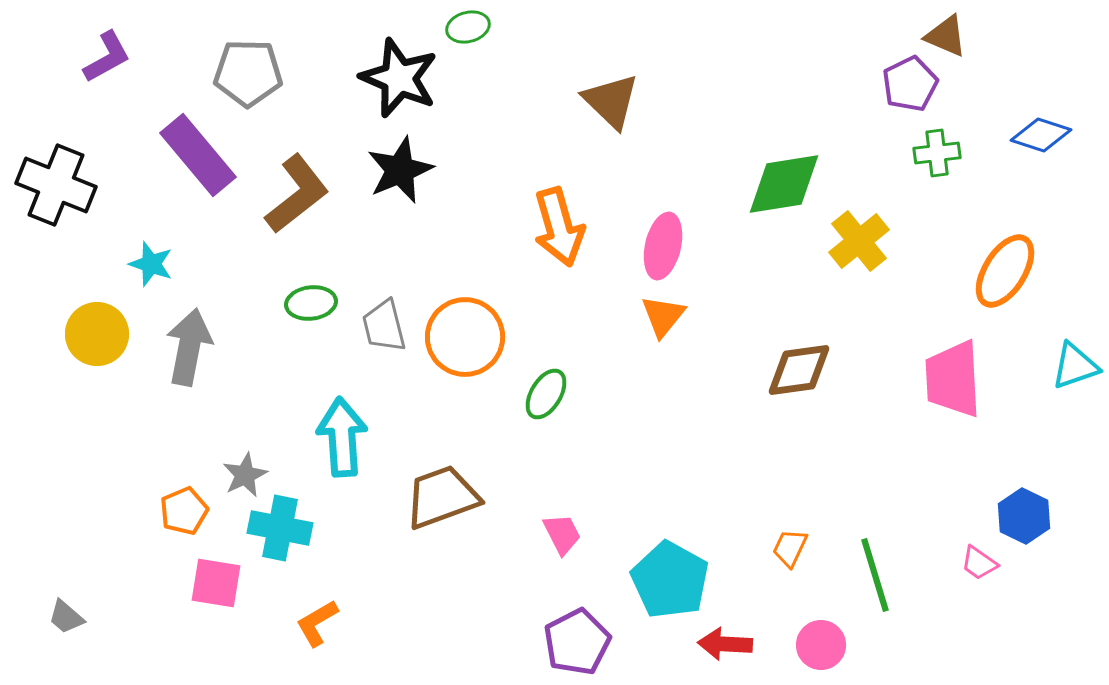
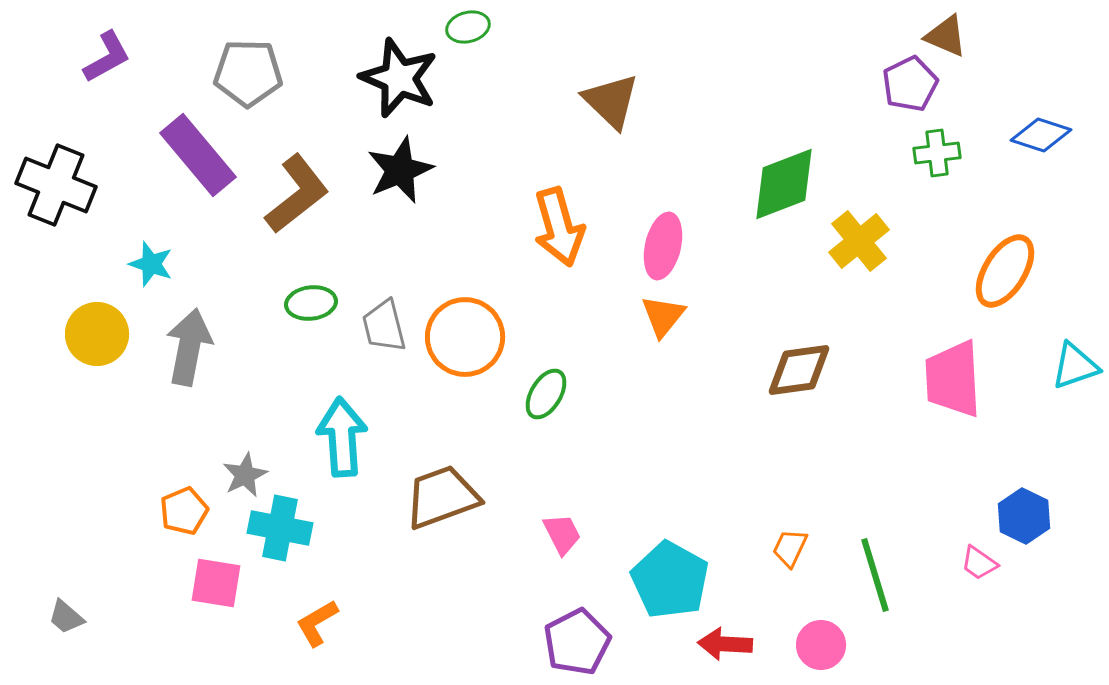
green diamond at (784, 184): rotated 12 degrees counterclockwise
